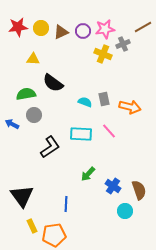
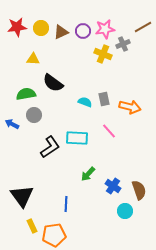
red star: moved 1 px left
cyan rectangle: moved 4 px left, 4 px down
